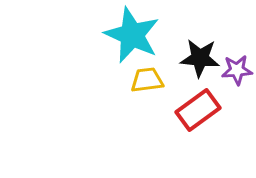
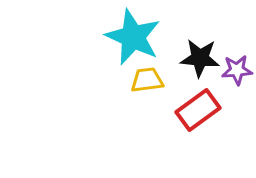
cyan star: moved 1 px right, 2 px down
